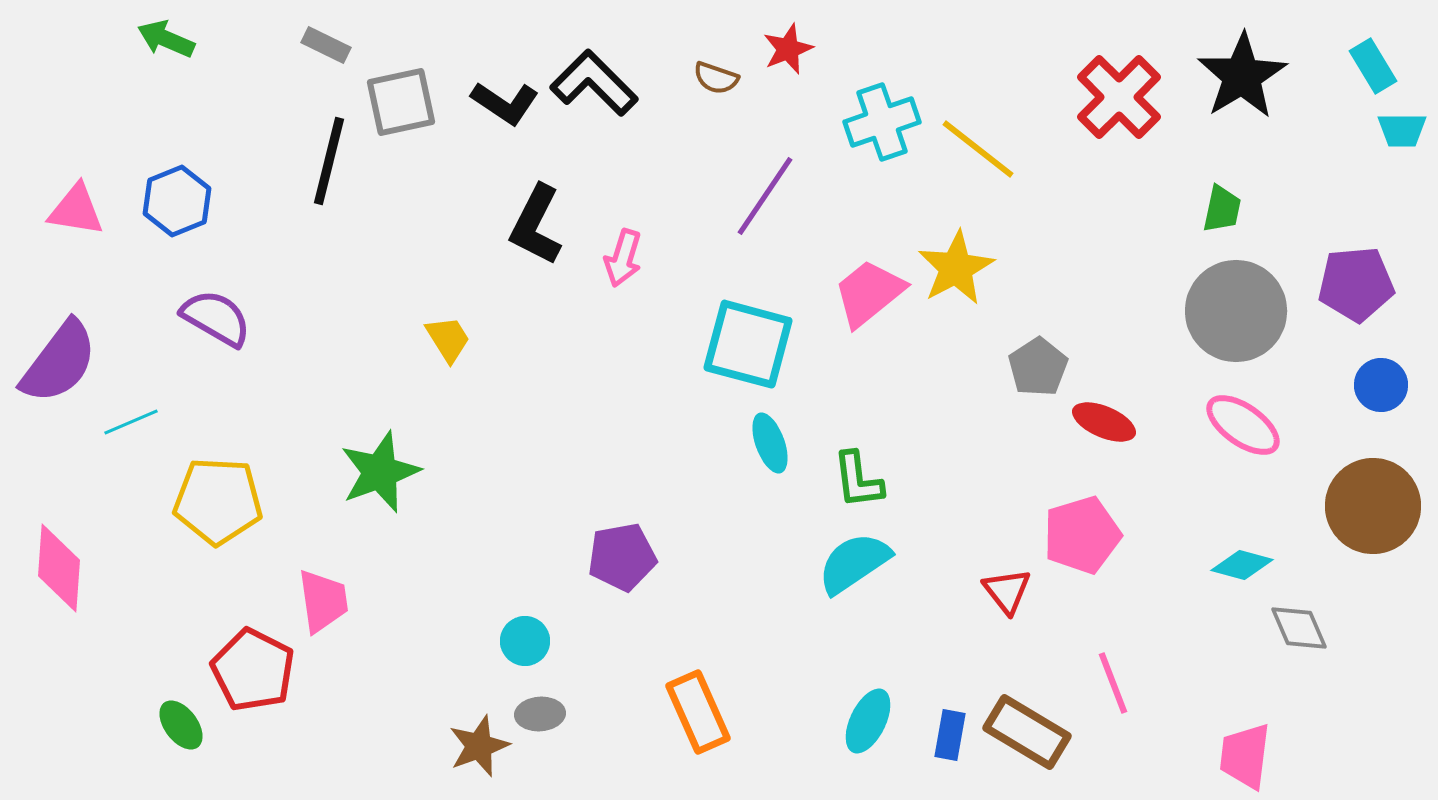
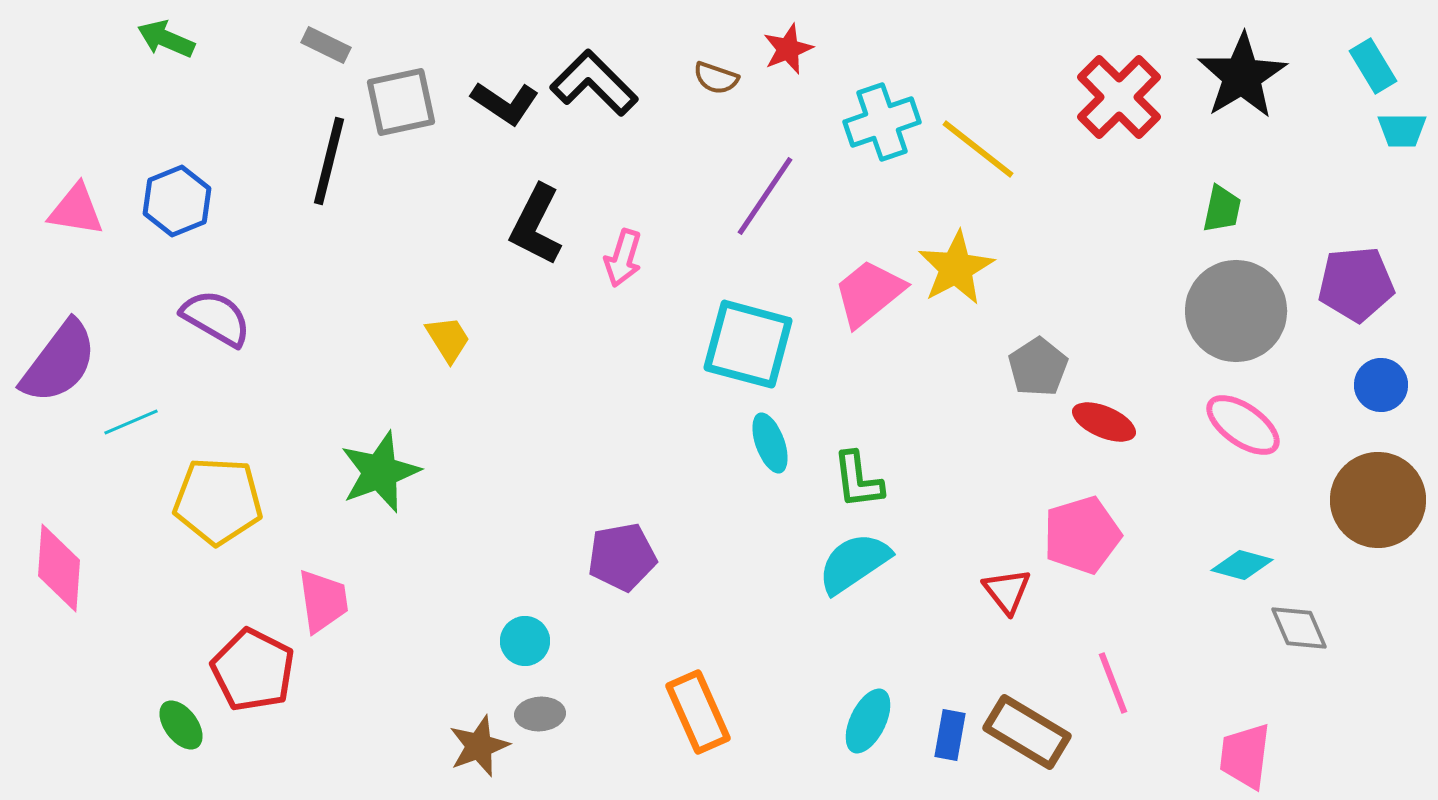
brown circle at (1373, 506): moved 5 px right, 6 px up
